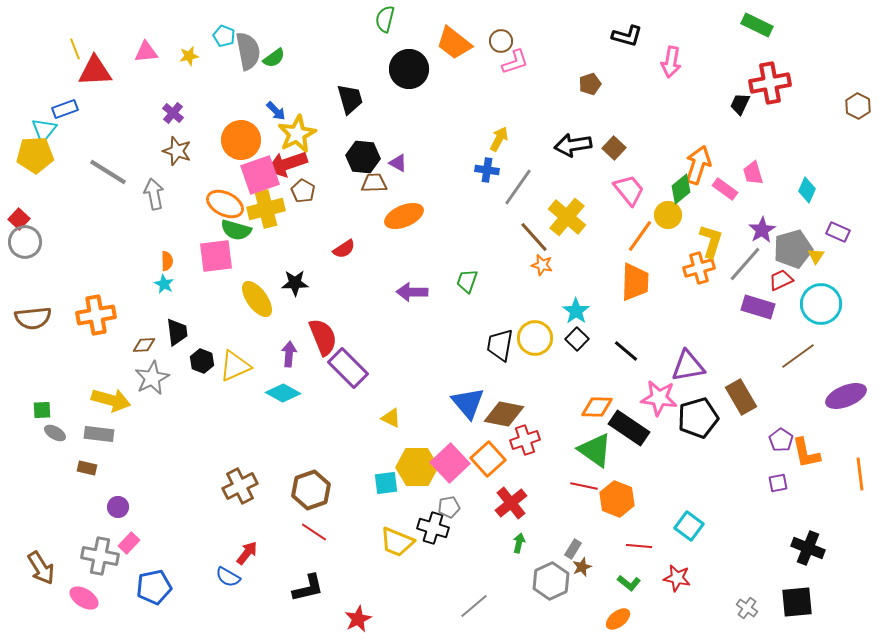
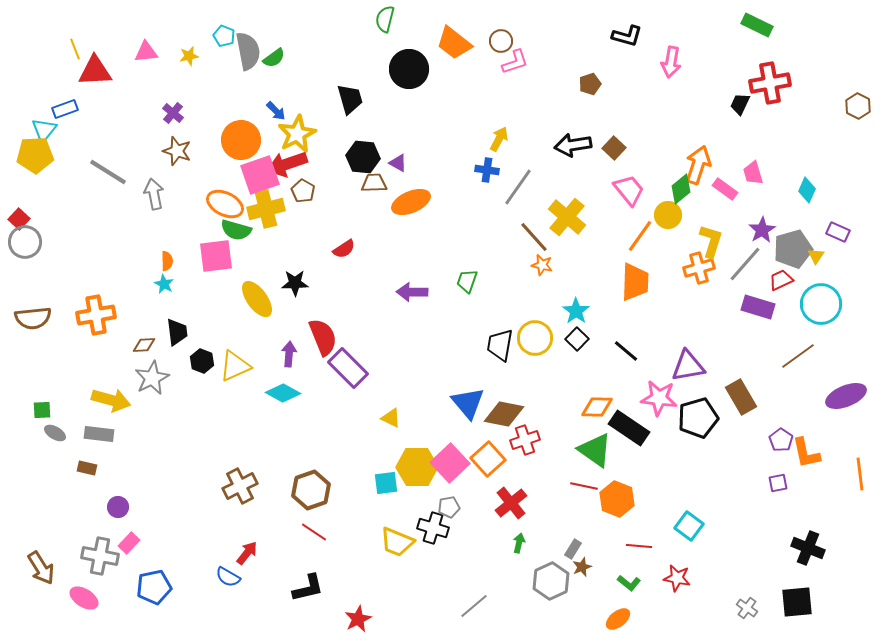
orange ellipse at (404, 216): moved 7 px right, 14 px up
